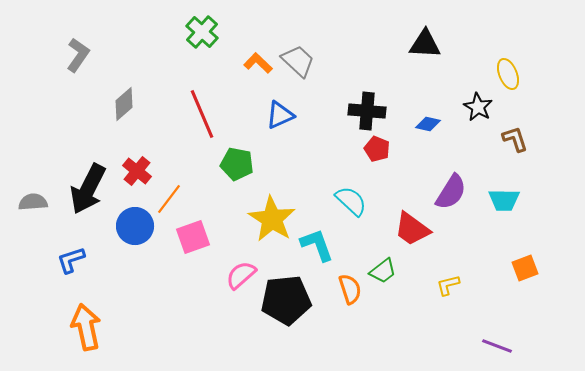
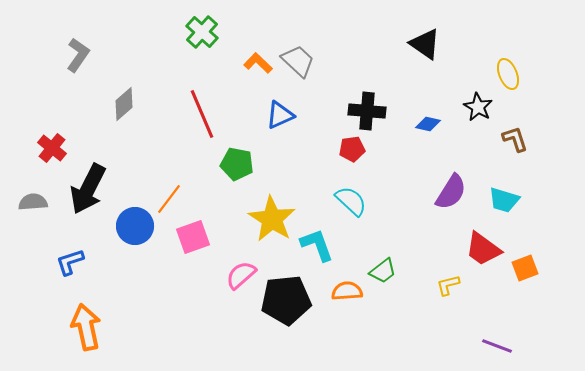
black triangle: rotated 32 degrees clockwise
red pentagon: moved 25 px left; rotated 30 degrees counterclockwise
red cross: moved 85 px left, 23 px up
cyan trapezoid: rotated 16 degrees clockwise
red trapezoid: moved 71 px right, 20 px down
blue L-shape: moved 1 px left, 2 px down
orange semicircle: moved 3 px left, 2 px down; rotated 76 degrees counterclockwise
